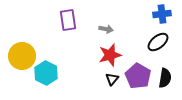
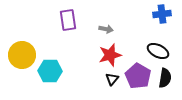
black ellipse: moved 9 px down; rotated 65 degrees clockwise
yellow circle: moved 1 px up
cyan hexagon: moved 4 px right, 2 px up; rotated 25 degrees counterclockwise
